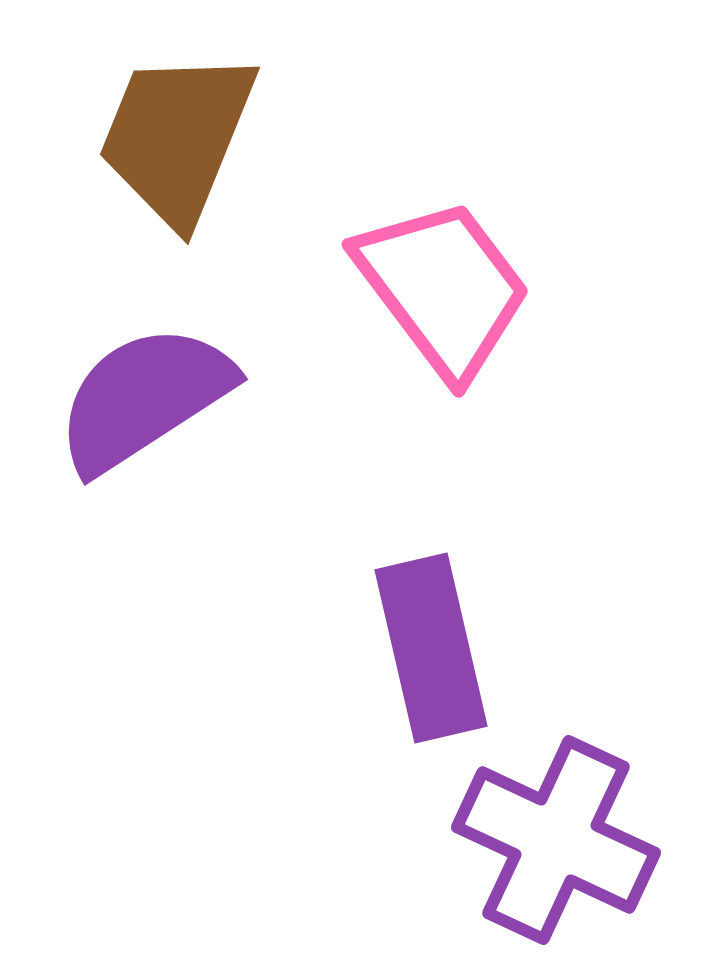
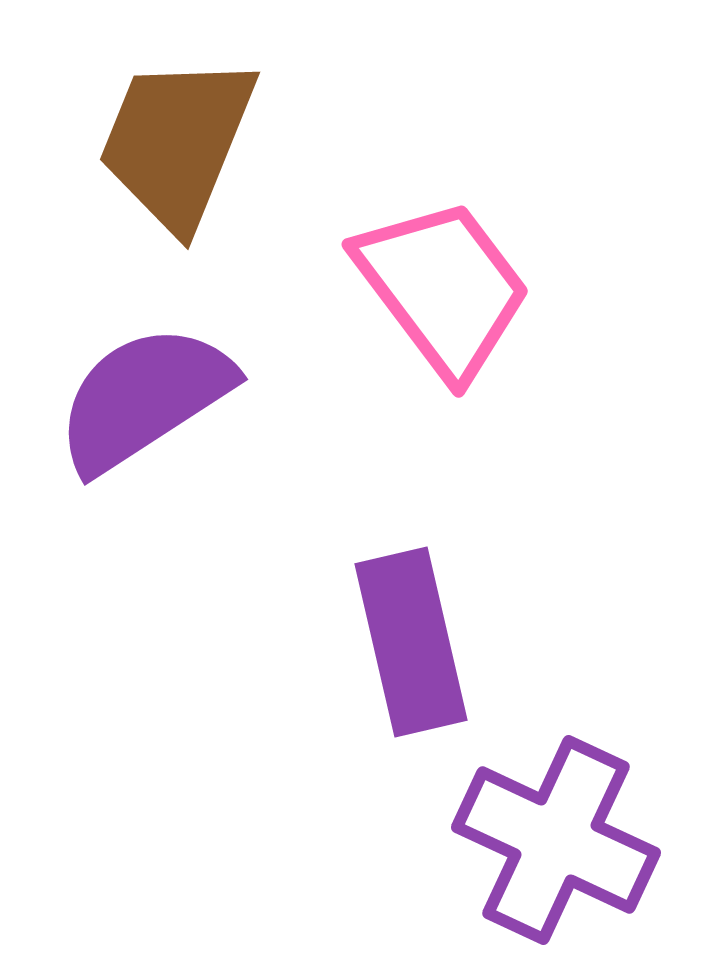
brown trapezoid: moved 5 px down
purple rectangle: moved 20 px left, 6 px up
